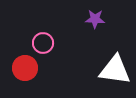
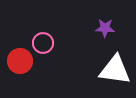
purple star: moved 10 px right, 9 px down
red circle: moved 5 px left, 7 px up
